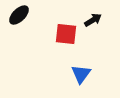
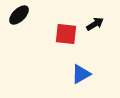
black arrow: moved 2 px right, 4 px down
blue triangle: rotated 25 degrees clockwise
